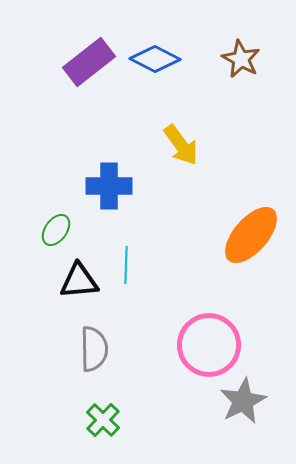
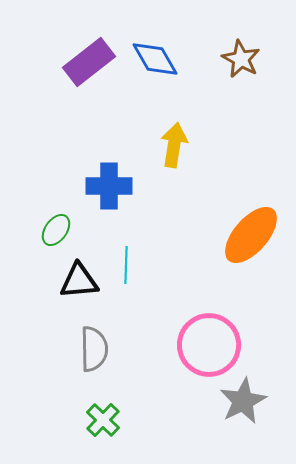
blue diamond: rotated 33 degrees clockwise
yellow arrow: moved 7 px left; rotated 135 degrees counterclockwise
